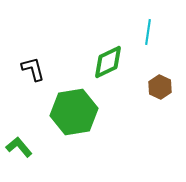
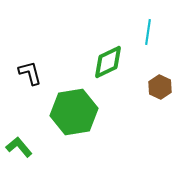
black L-shape: moved 3 px left, 4 px down
